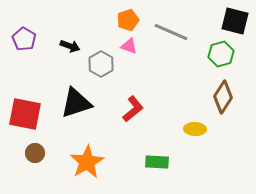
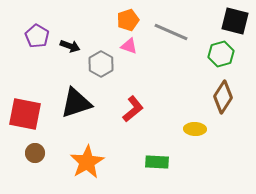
purple pentagon: moved 13 px right, 3 px up
